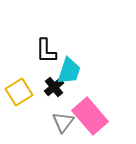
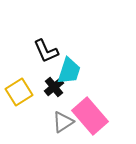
black L-shape: rotated 24 degrees counterclockwise
gray triangle: rotated 20 degrees clockwise
